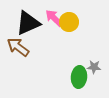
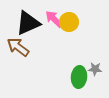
pink arrow: moved 1 px down
gray star: moved 1 px right, 2 px down
